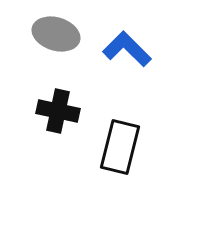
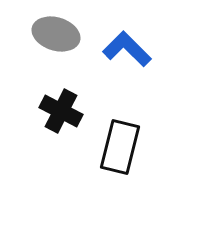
black cross: moved 3 px right; rotated 15 degrees clockwise
